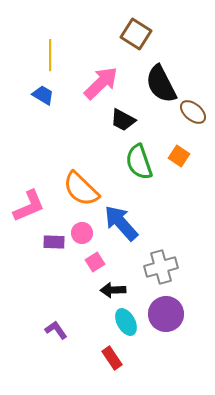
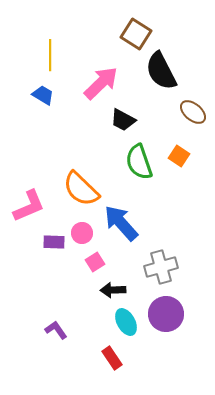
black semicircle: moved 13 px up
